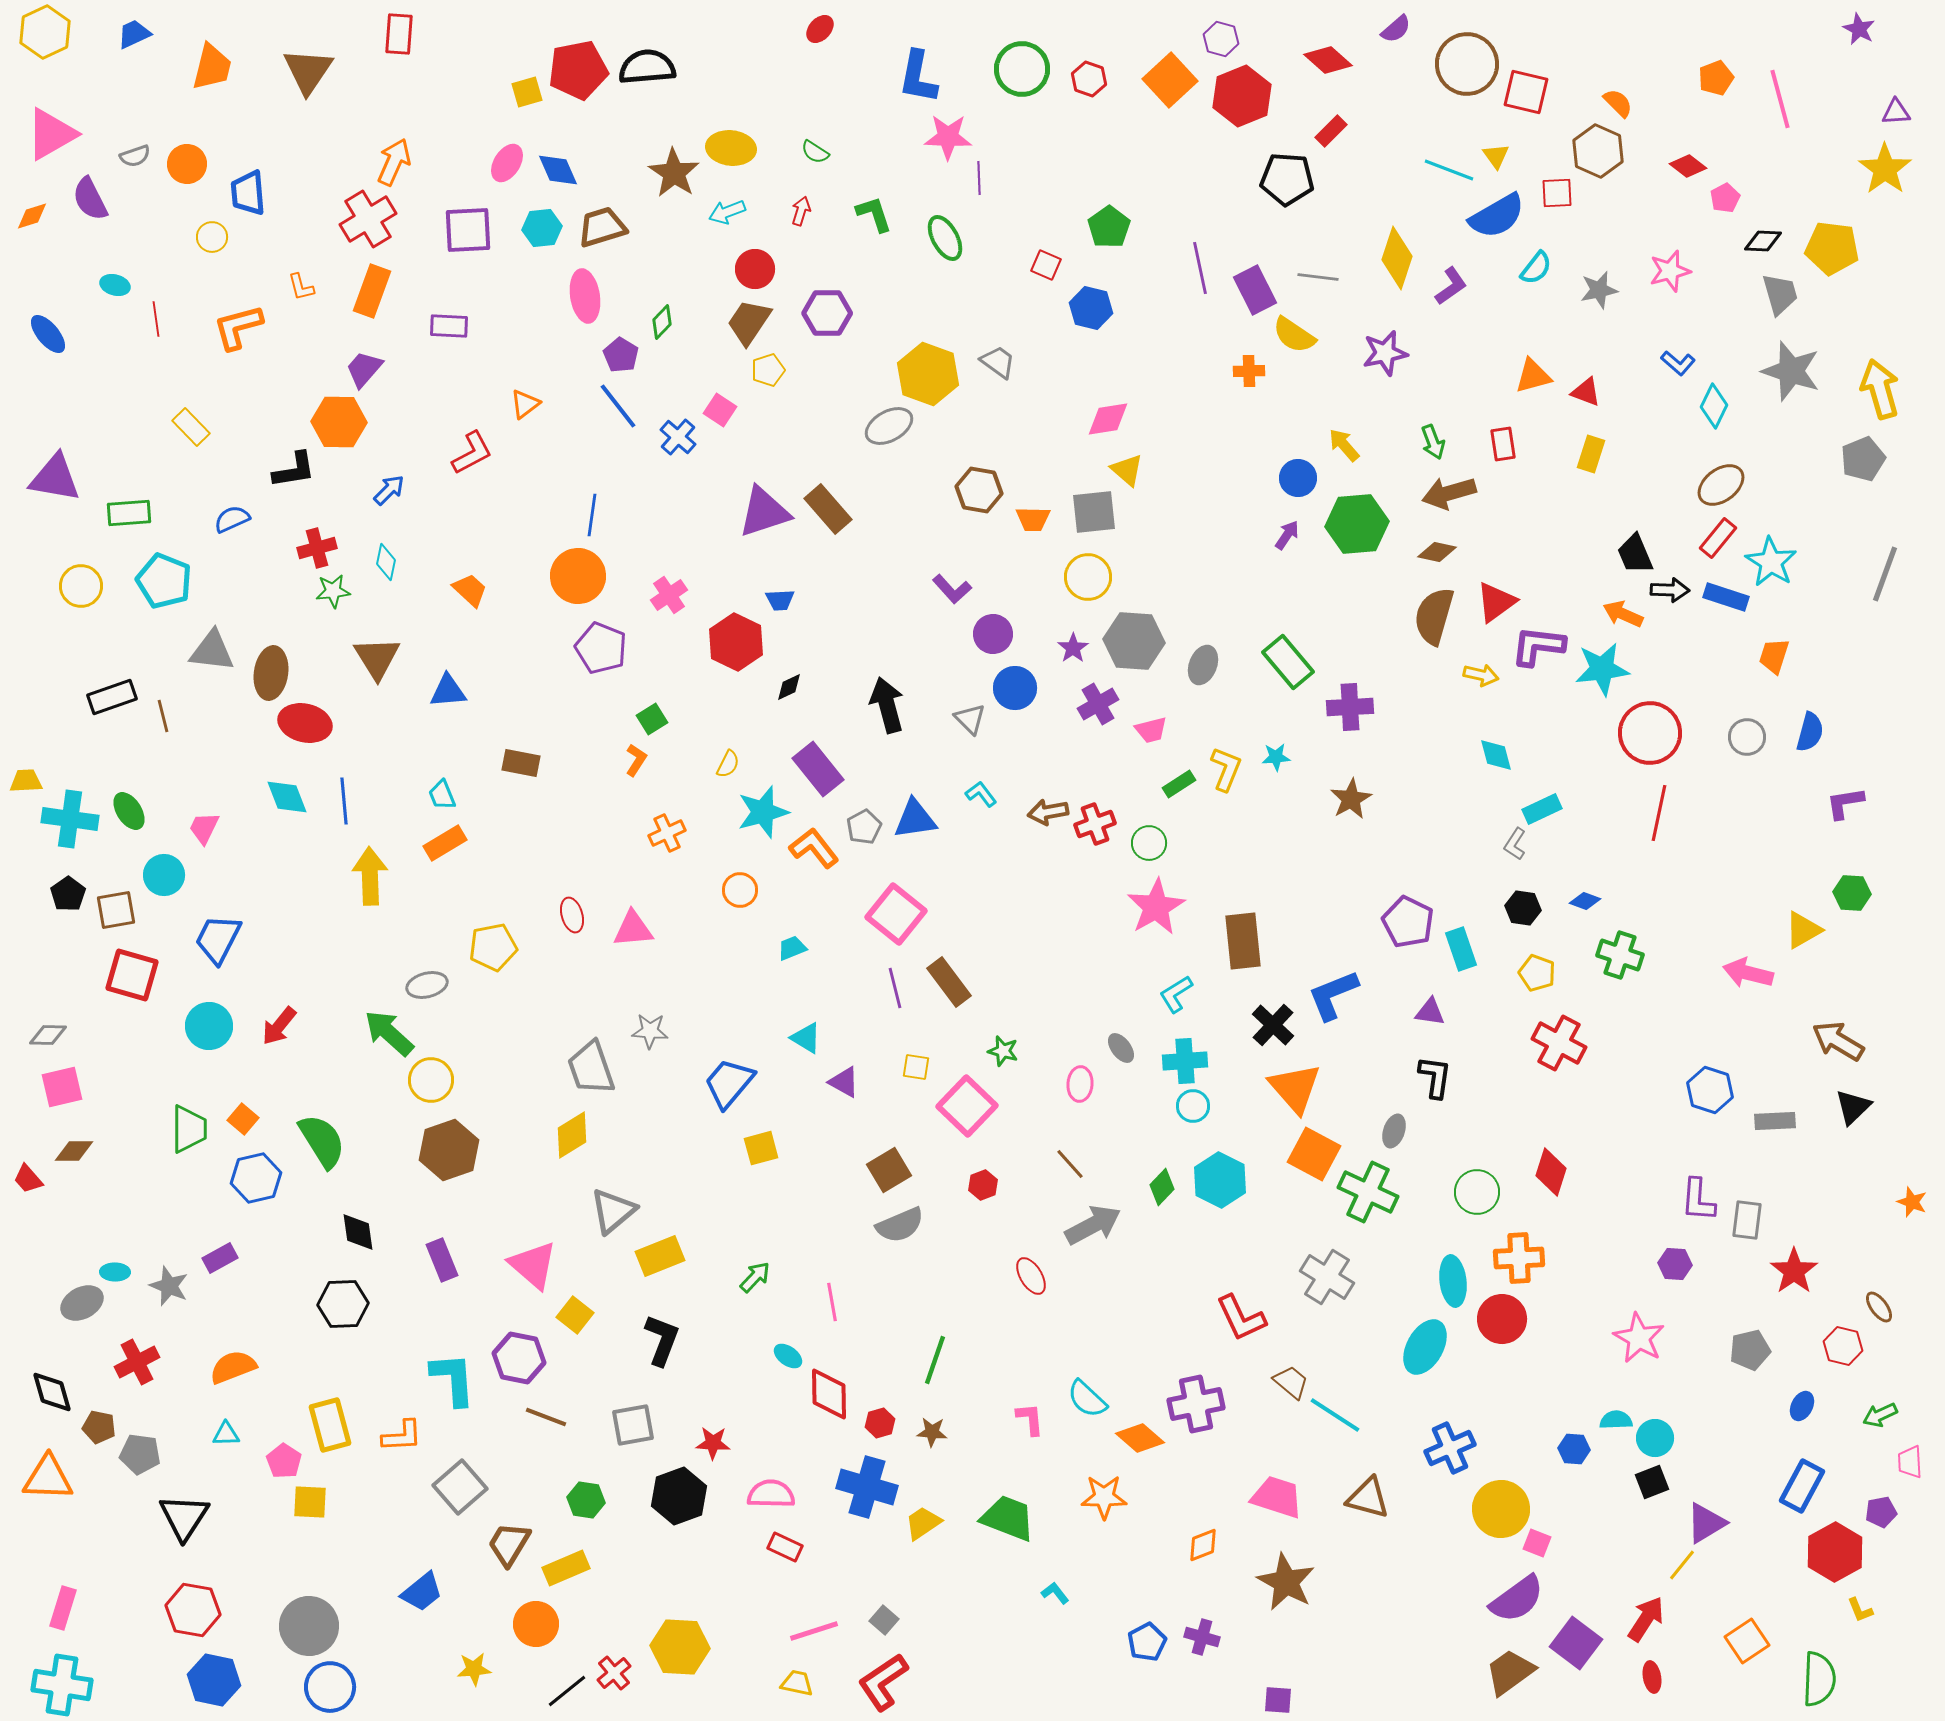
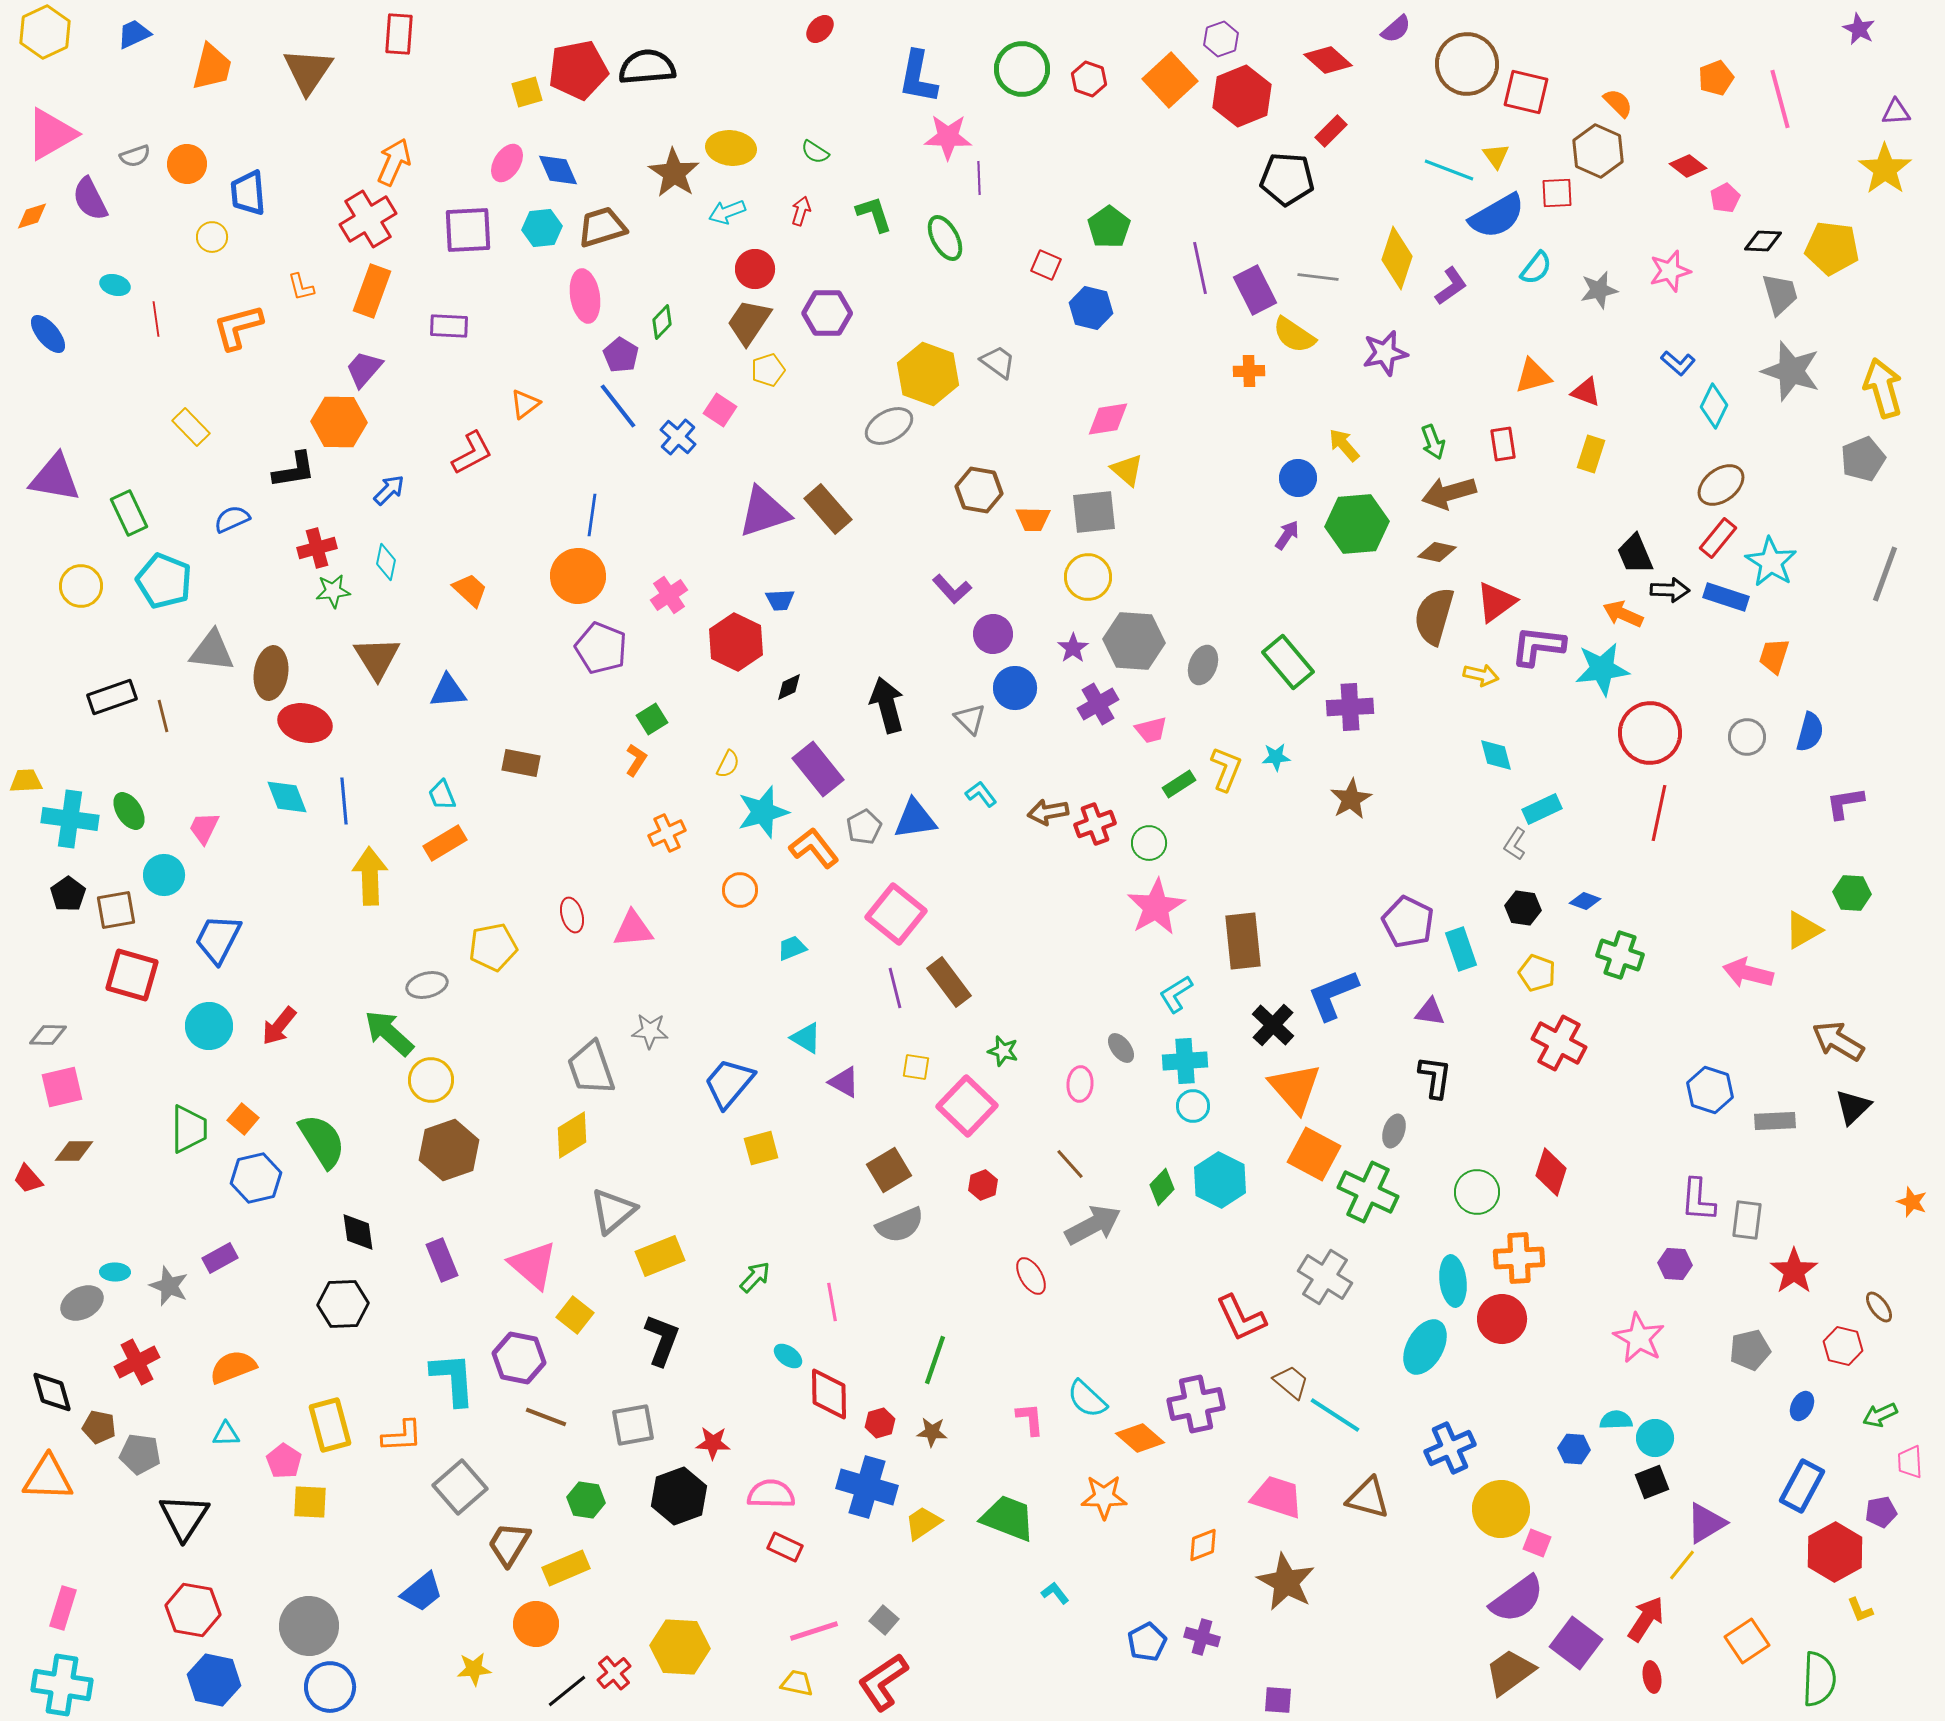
purple hexagon at (1221, 39): rotated 24 degrees clockwise
yellow arrow at (1880, 389): moved 3 px right, 1 px up
green rectangle at (129, 513): rotated 69 degrees clockwise
gray cross at (1327, 1277): moved 2 px left
